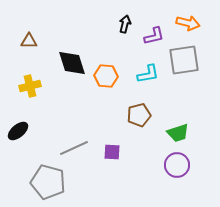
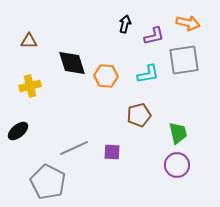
green trapezoid: rotated 85 degrees counterclockwise
gray pentagon: rotated 12 degrees clockwise
